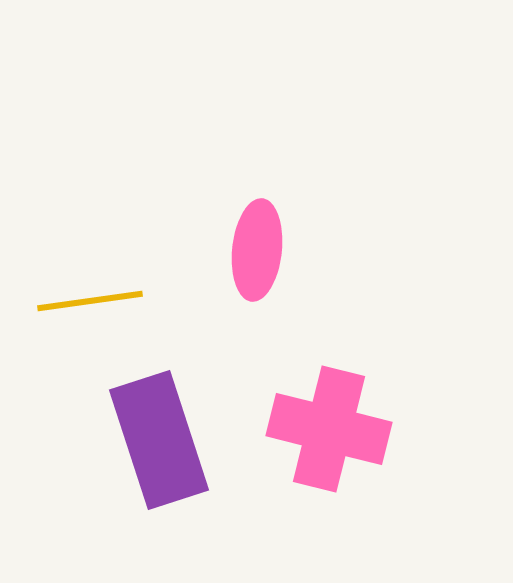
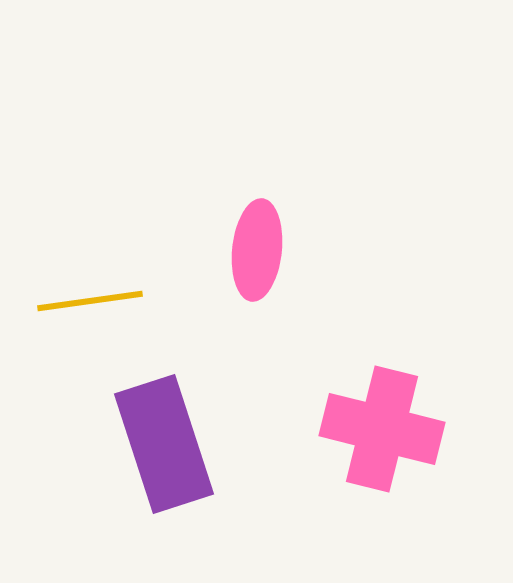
pink cross: moved 53 px right
purple rectangle: moved 5 px right, 4 px down
